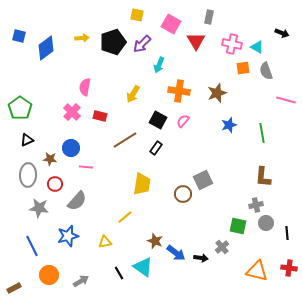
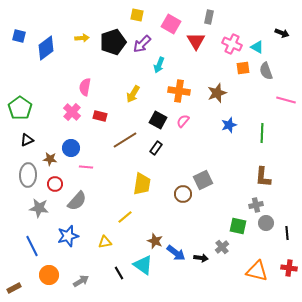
pink cross at (232, 44): rotated 12 degrees clockwise
green line at (262, 133): rotated 12 degrees clockwise
cyan triangle at (143, 267): moved 2 px up
